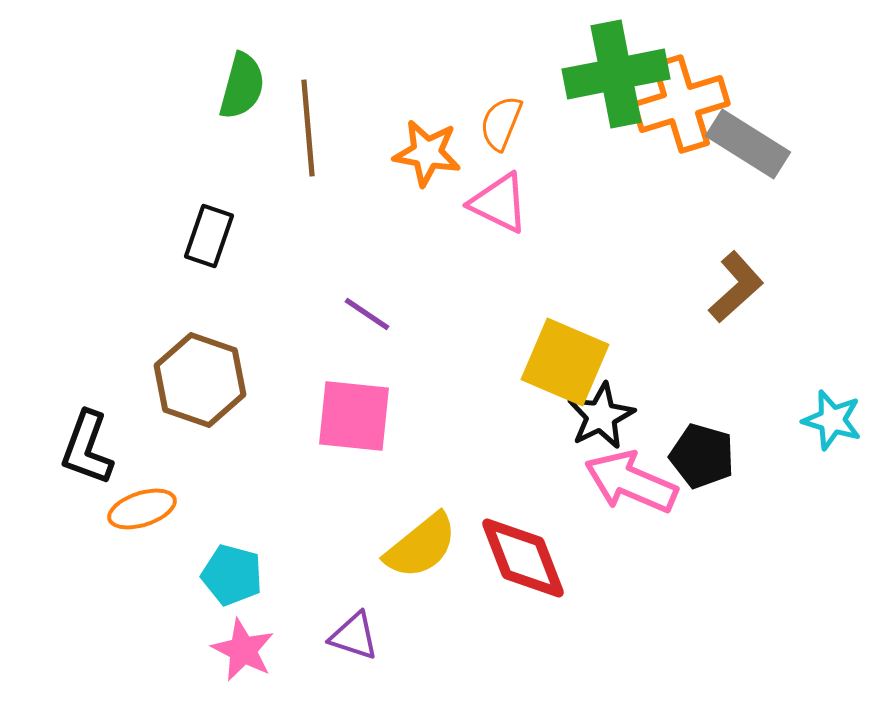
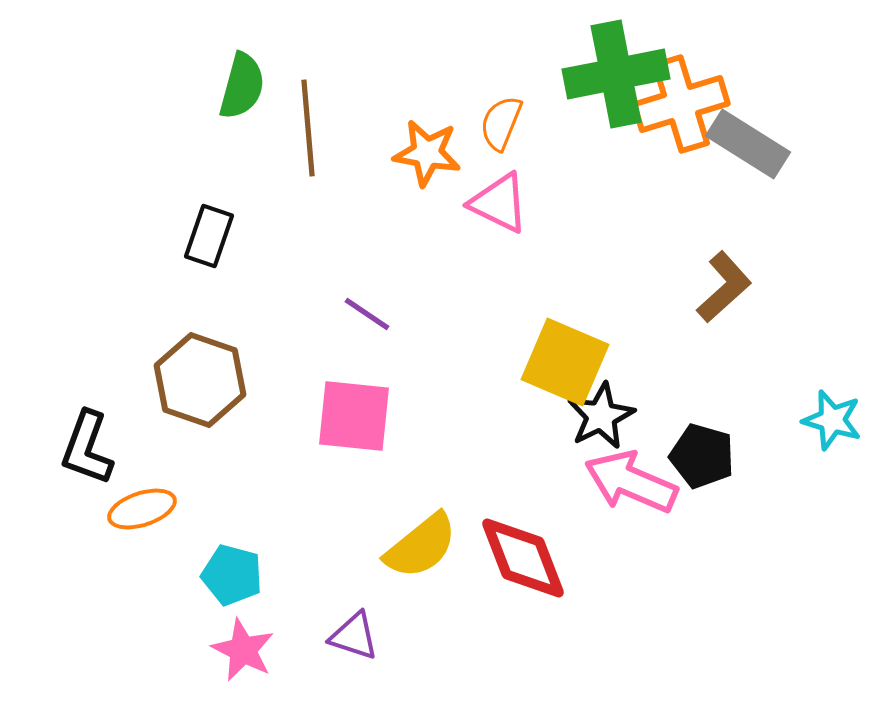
brown L-shape: moved 12 px left
